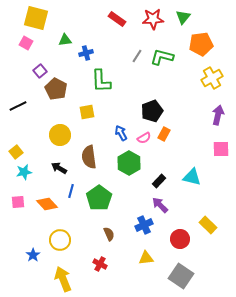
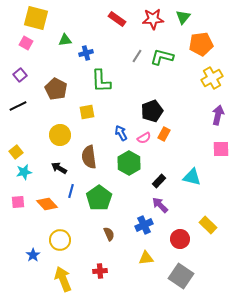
purple square at (40, 71): moved 20 px left, 4 px down
red cross at (100, 264): moved 7 px down; rotated 32 degrees counterclockwise
